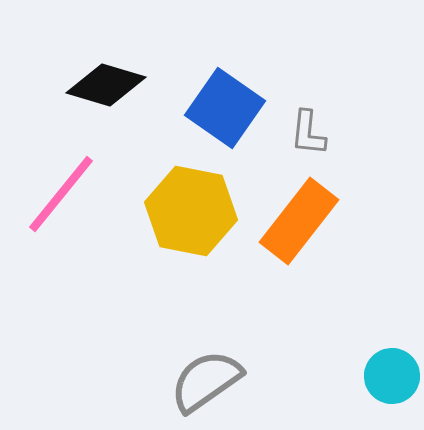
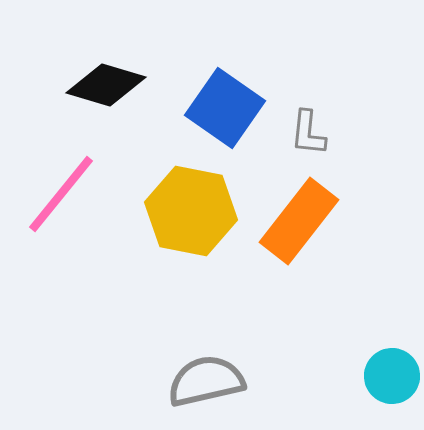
gray semicircle: rotated 22 degrees clockwise
